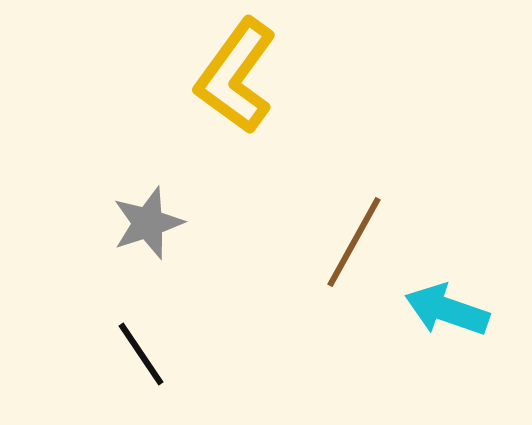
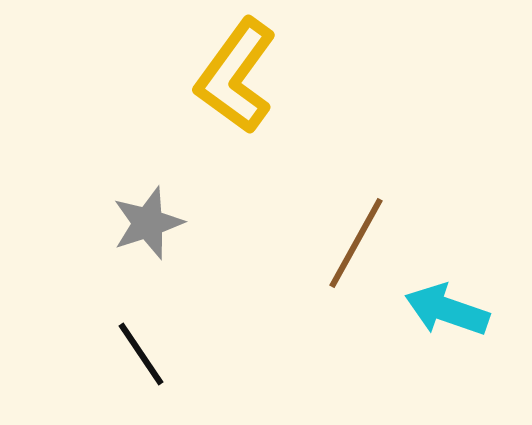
brown line: moved 2 px right, 1 px down
